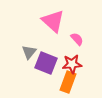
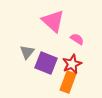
pink semicircle: rotated 16 degrees counterclockwise
gray triangle: moved 2 px left
red star: rotated 18 degrees counterclockwise
